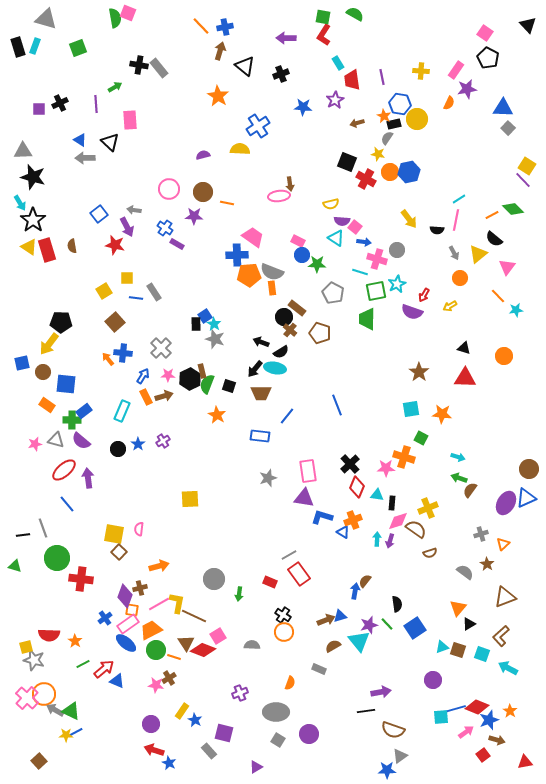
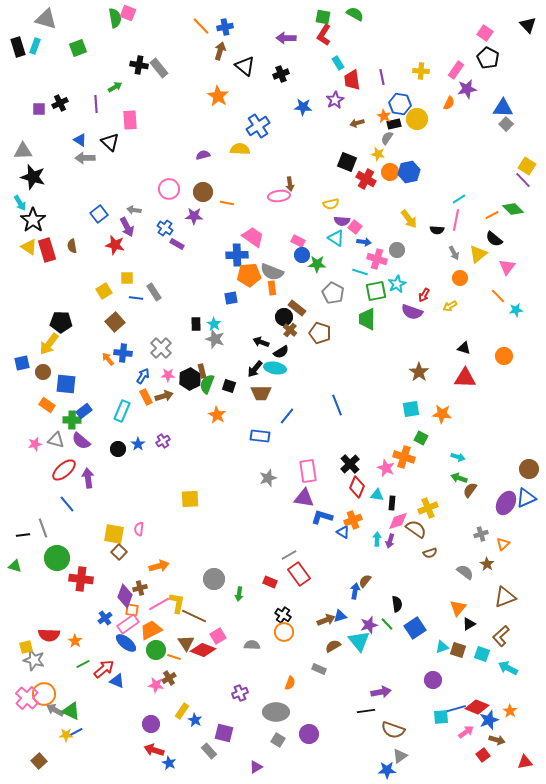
gray square at (508, 128): moved 2 px left, 4 px up
blue square at (205, 316): moved 26 px right, 18 px up; rotated 24 degrees clockwise
pink star at (386, 468): rotated 24 degrees clockwise
